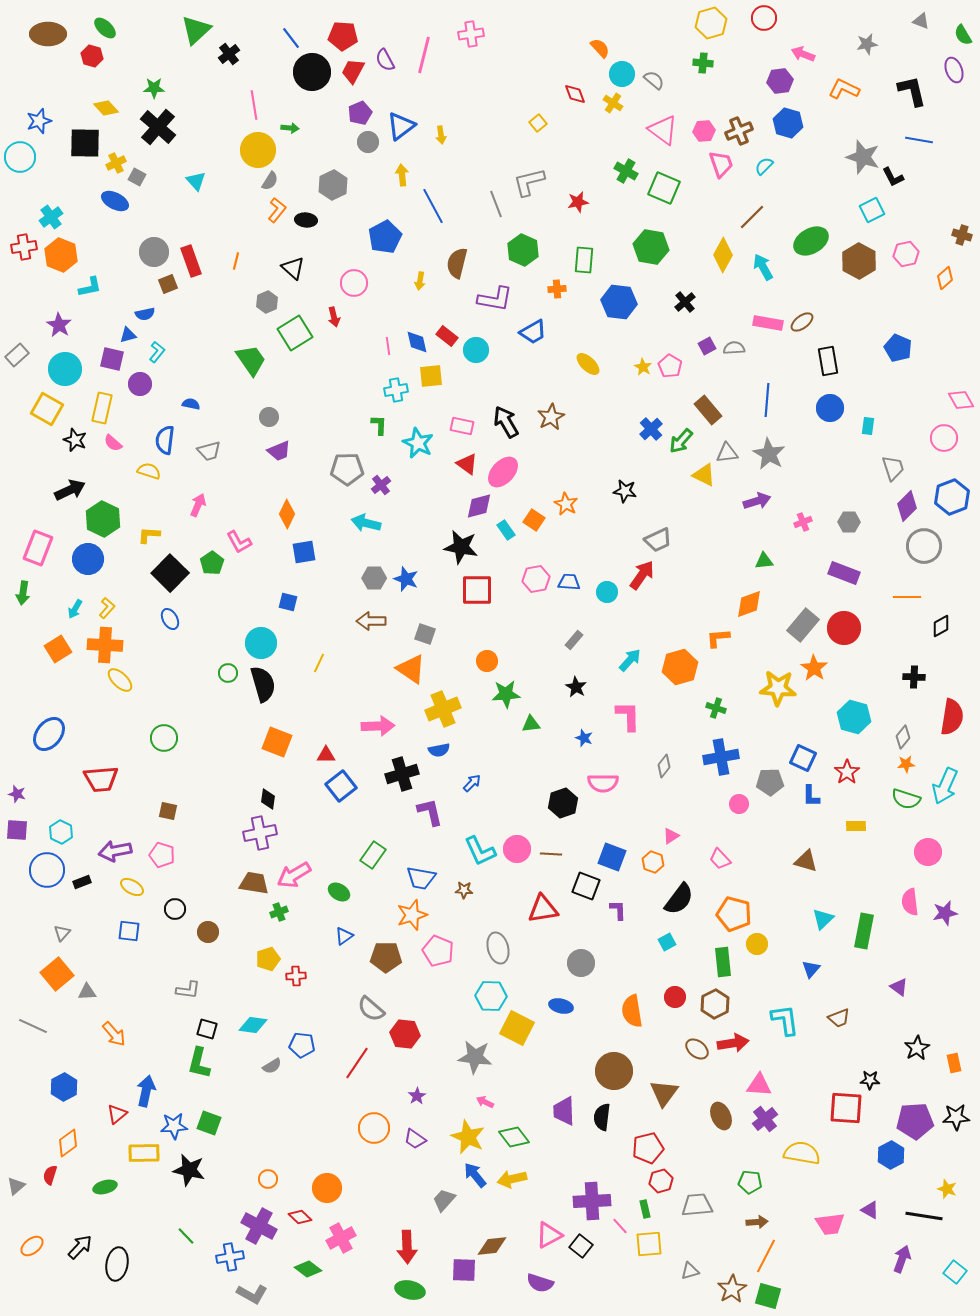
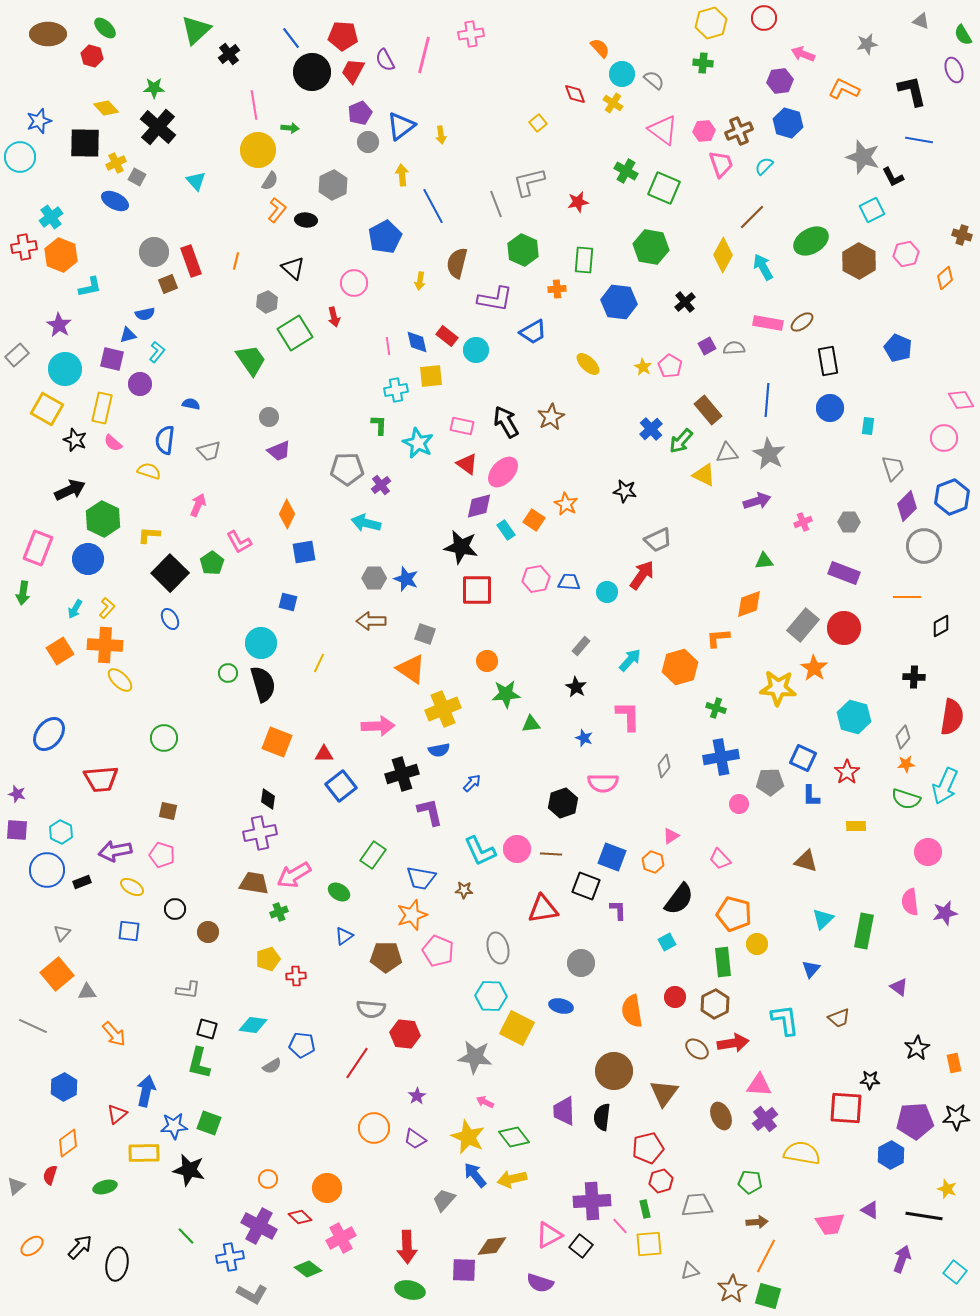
gray rectangle at (574, 640): moved 7 px right, 6 px down
orange square at (58, 649): moved 2 px right, 2 px down
red triangle at (326, 755): moved 2 px left, 1 px up
gray semicircle at (371, 1009): rotated 36 degrees counterclockwise
